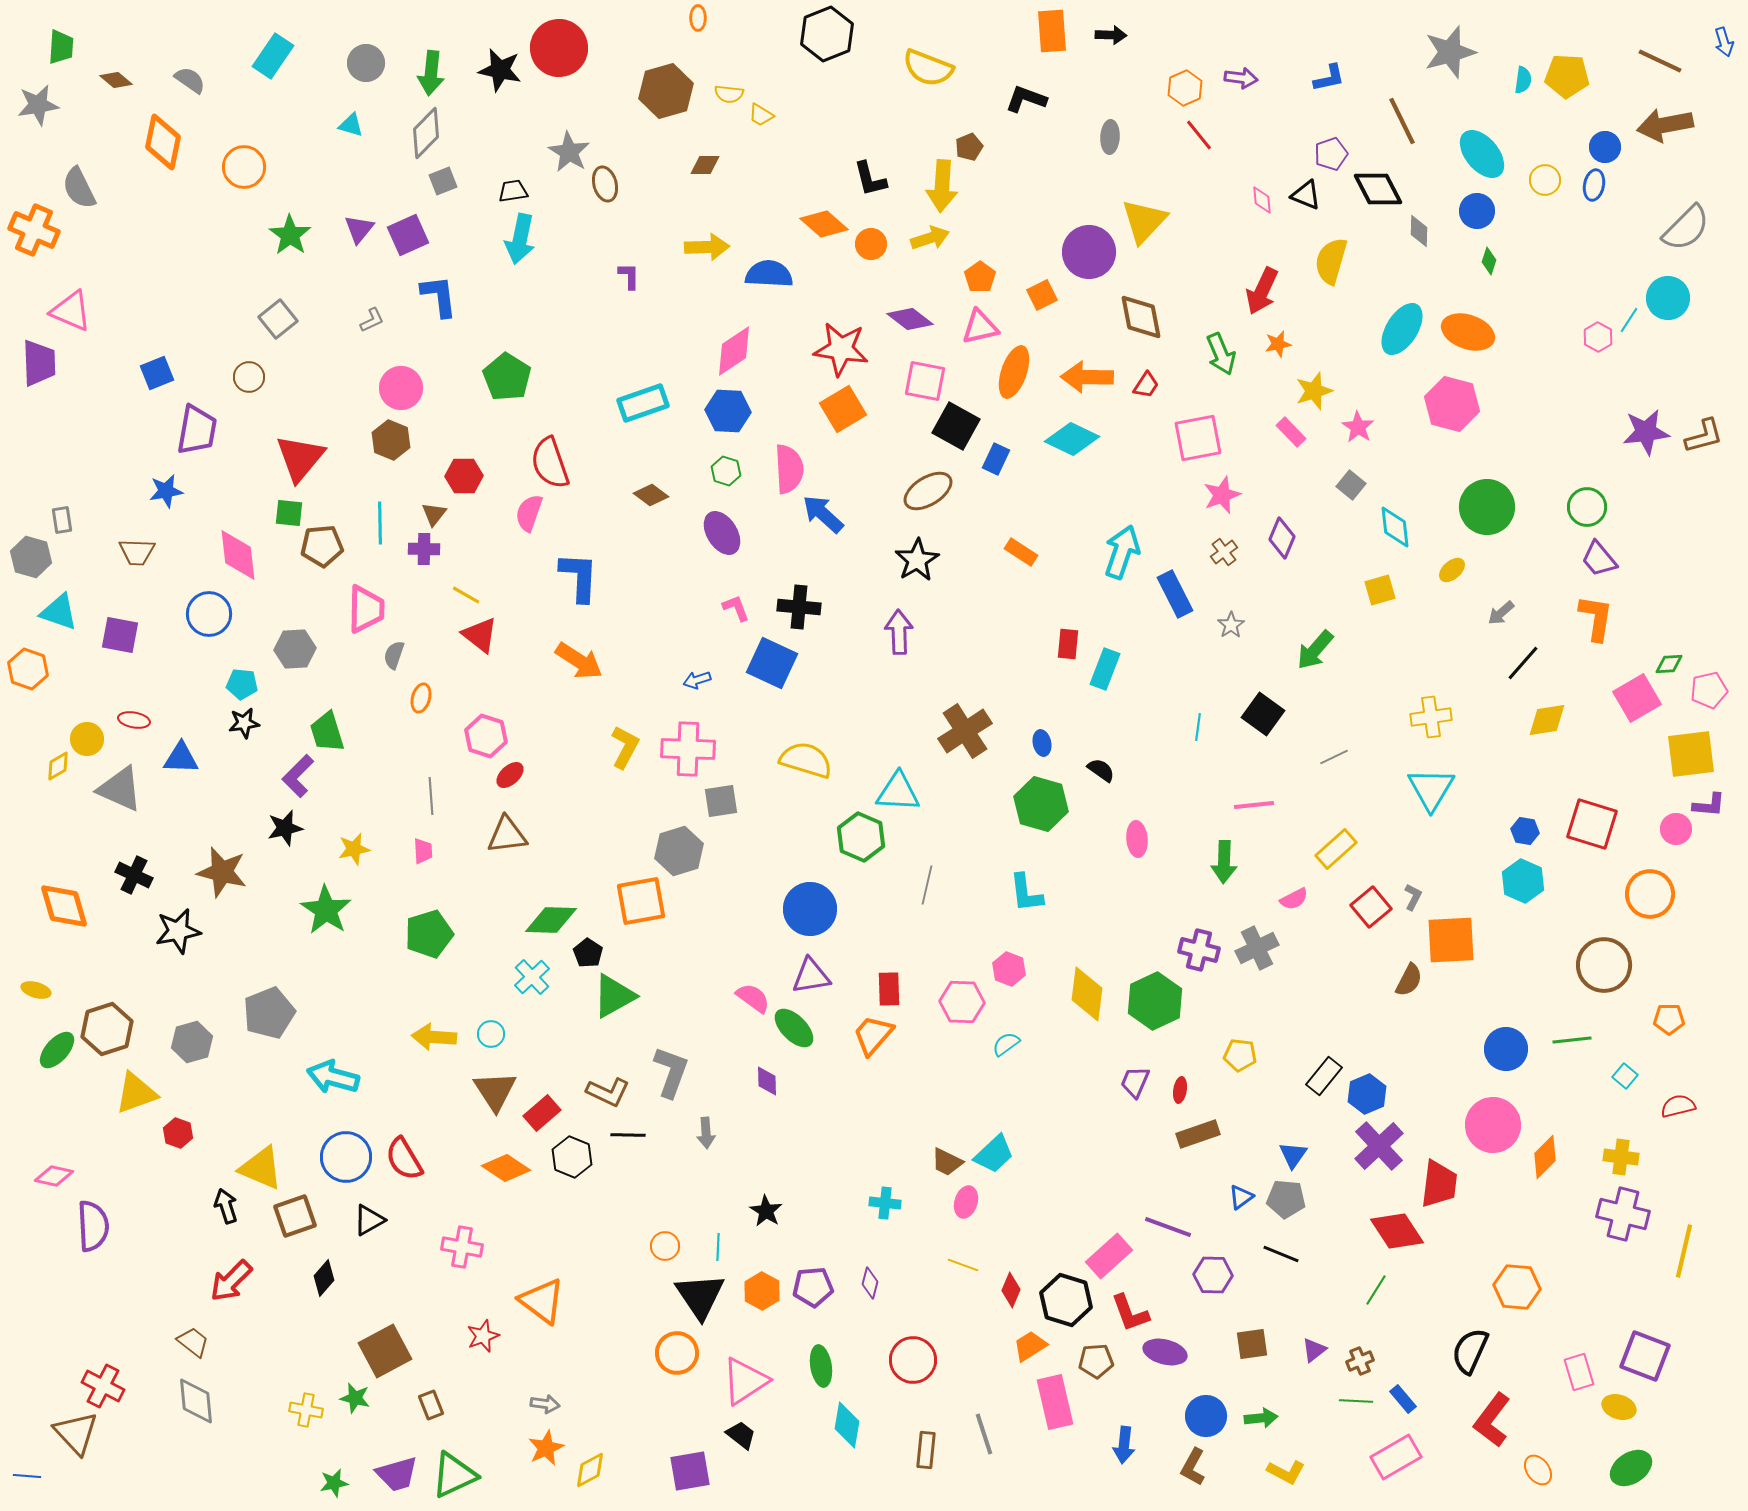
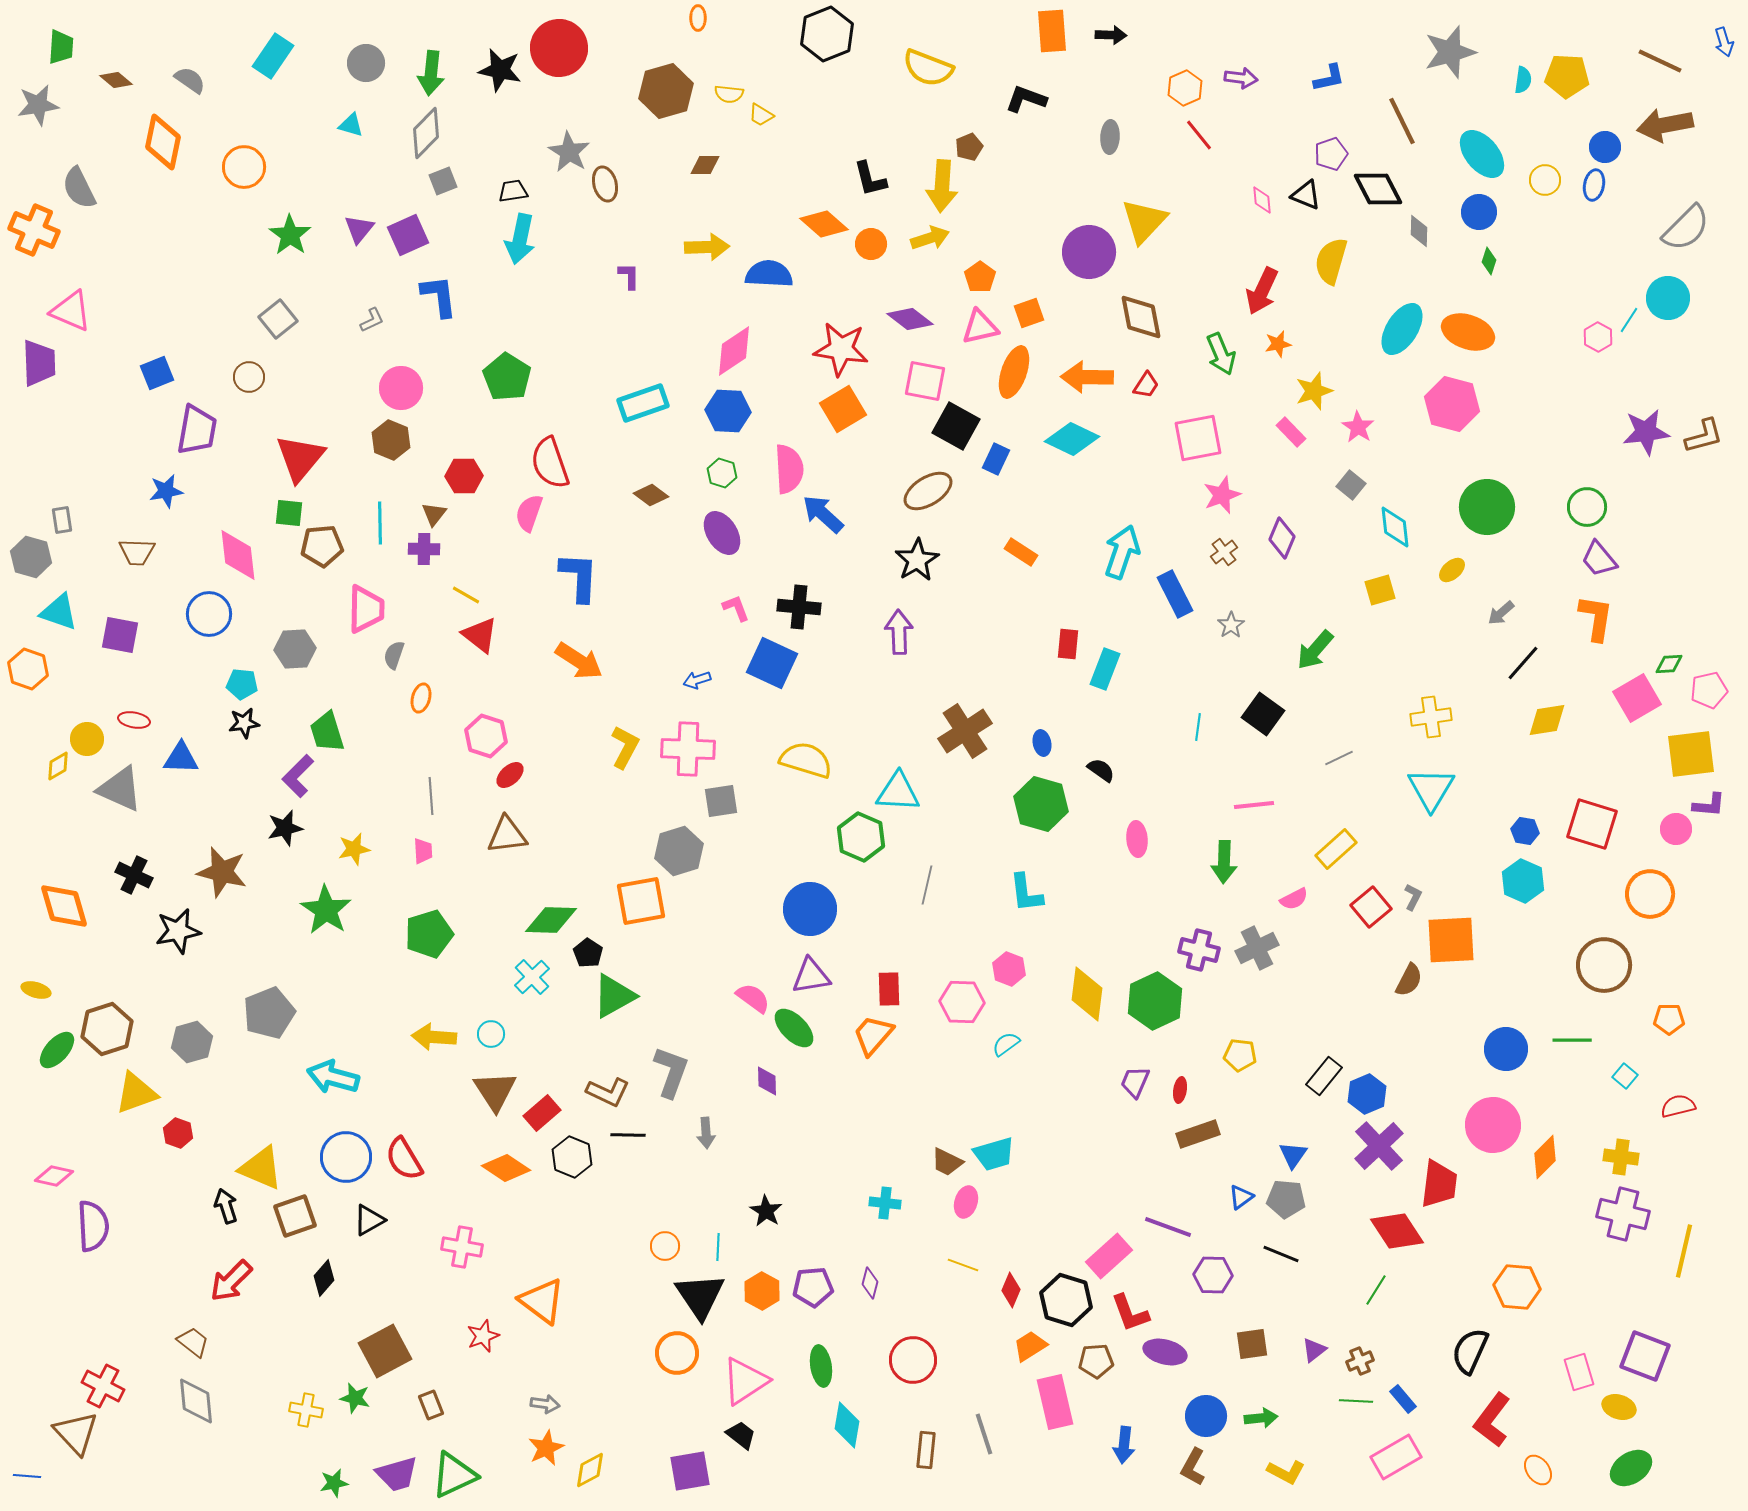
blue circle at (1477, 211): moved 2 px right, 1 px down
orange square at (1042, 295): moved 13 px left, 18 px down; rotated 8 degrees clockwise
green hexagon at (726, 471): moved 4 px left, 2 px down
gray line at (1334, 757): moved 5 px right, 1 px down
green line at (1572, 1040): rotated 6 degrees clockwise
cyan trapezoid at (994, 1154): rotated 27 degrees clockwise
